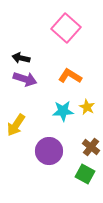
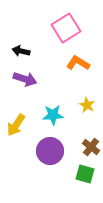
pink square: rotated 16 degrees clockwise
black arrow: moved 7 px up
orange L-shape: moved 8 px right, 13 px up
yellow star: moved 2 px up
cyan star: moved 10 px left, 4 px down
purple circle: moved 1 px right
green square: rotated 12 degrees counterclockwise
